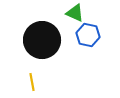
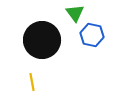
green triangle: rotated 30 degrees clockwise
blue hexagon: moved 4 px right
